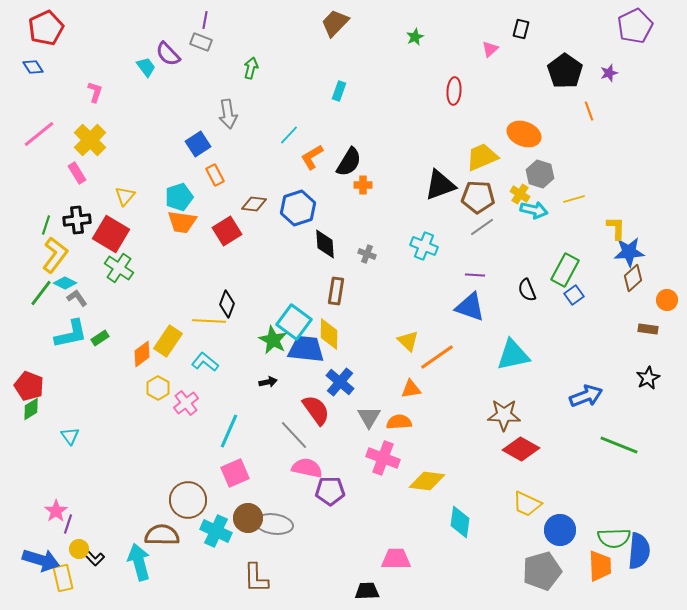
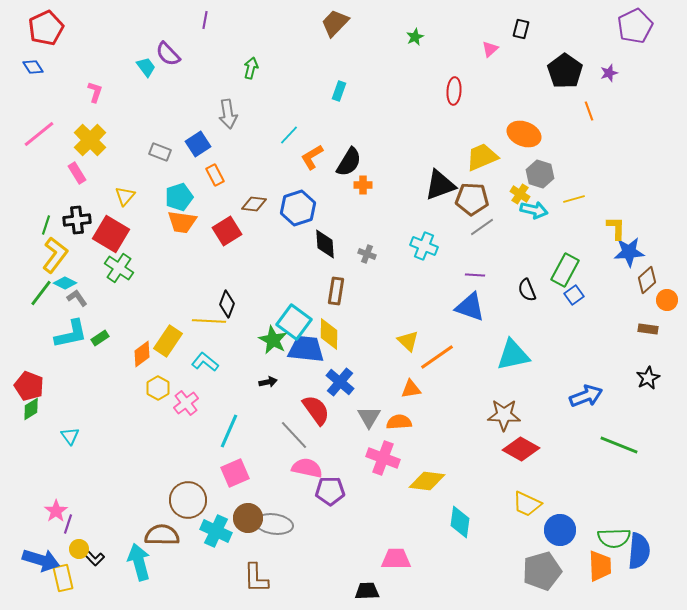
gray rectangle at (201, 42): moved 41 px left, 110 px down
brown pentagon at (478, 197): moved 6 px left, 2 px down
brown diamond at (633, 278): moved 14 px right, 2 px down
